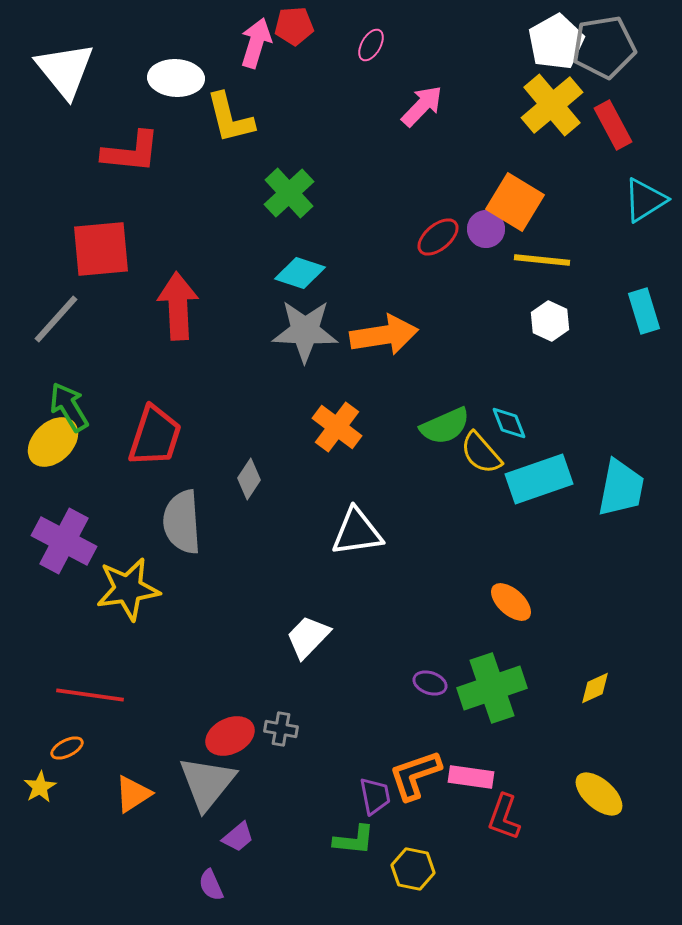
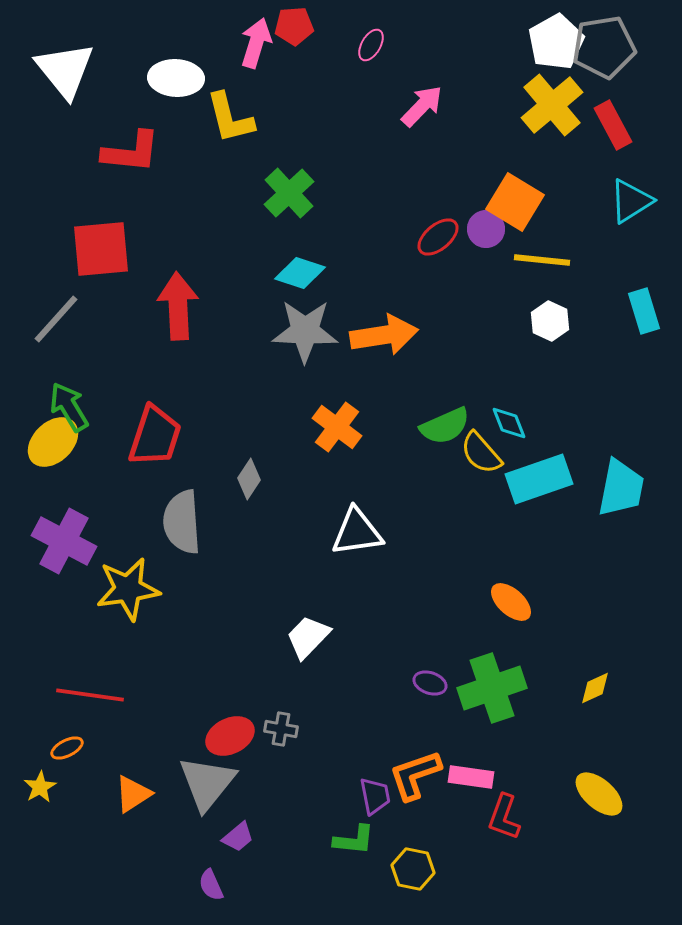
cyan triangle at (645, 200): moved 14 px left, 1 px down
